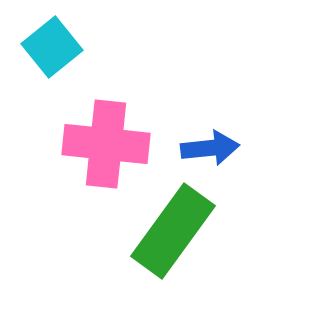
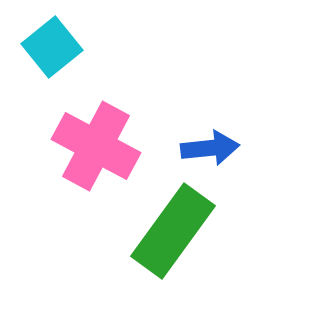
pink cross: moved 10 px left, 2 px down; rotated 22 degrees clockwise
